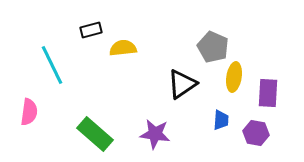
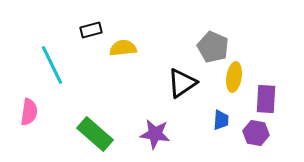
black triangle: moved 1 px up
purple rectangle: moved 2 px left, 6 px down
